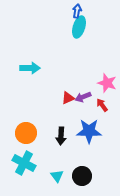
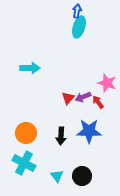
red triangle: rotated 24 degrees counterclockwise
red arrow: moved 4 px left, 3 px up
